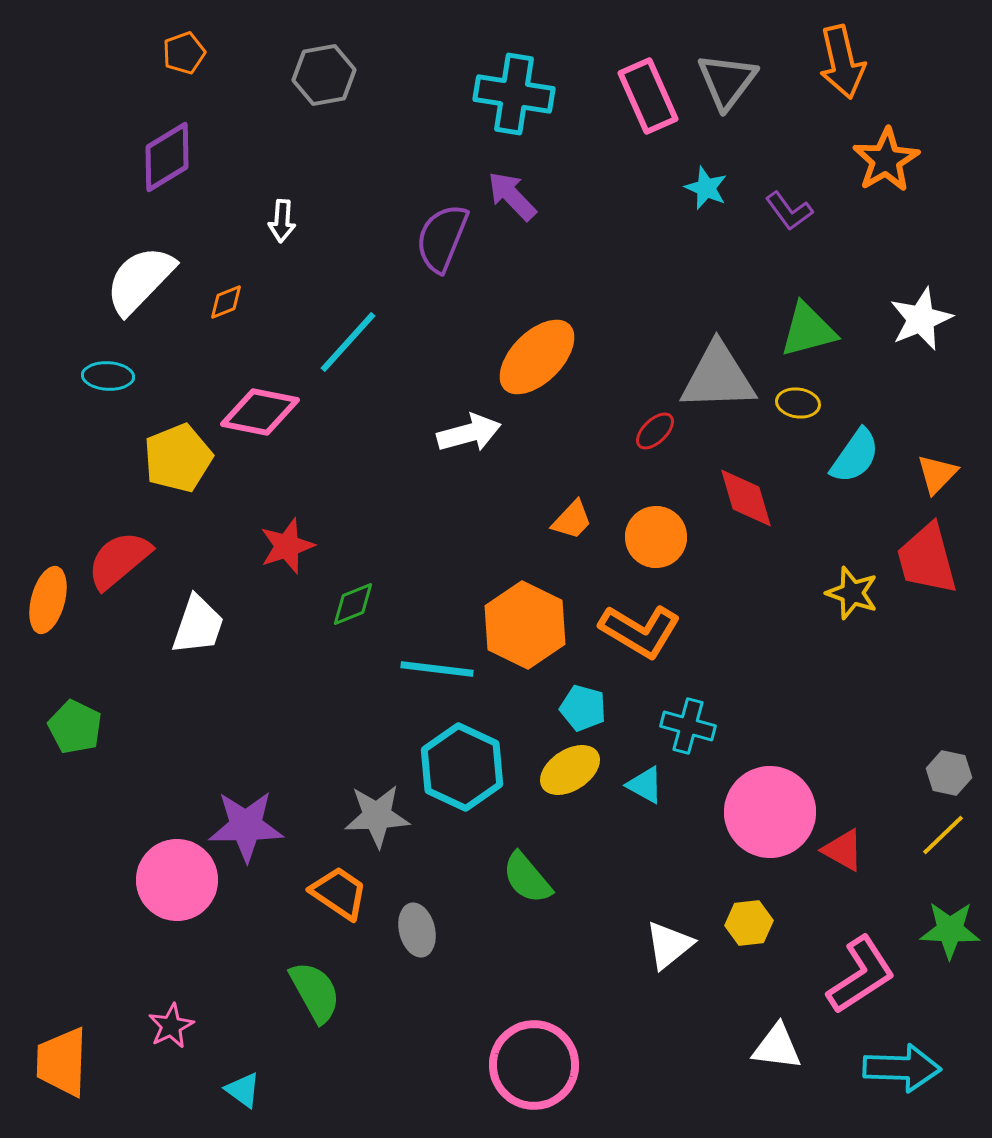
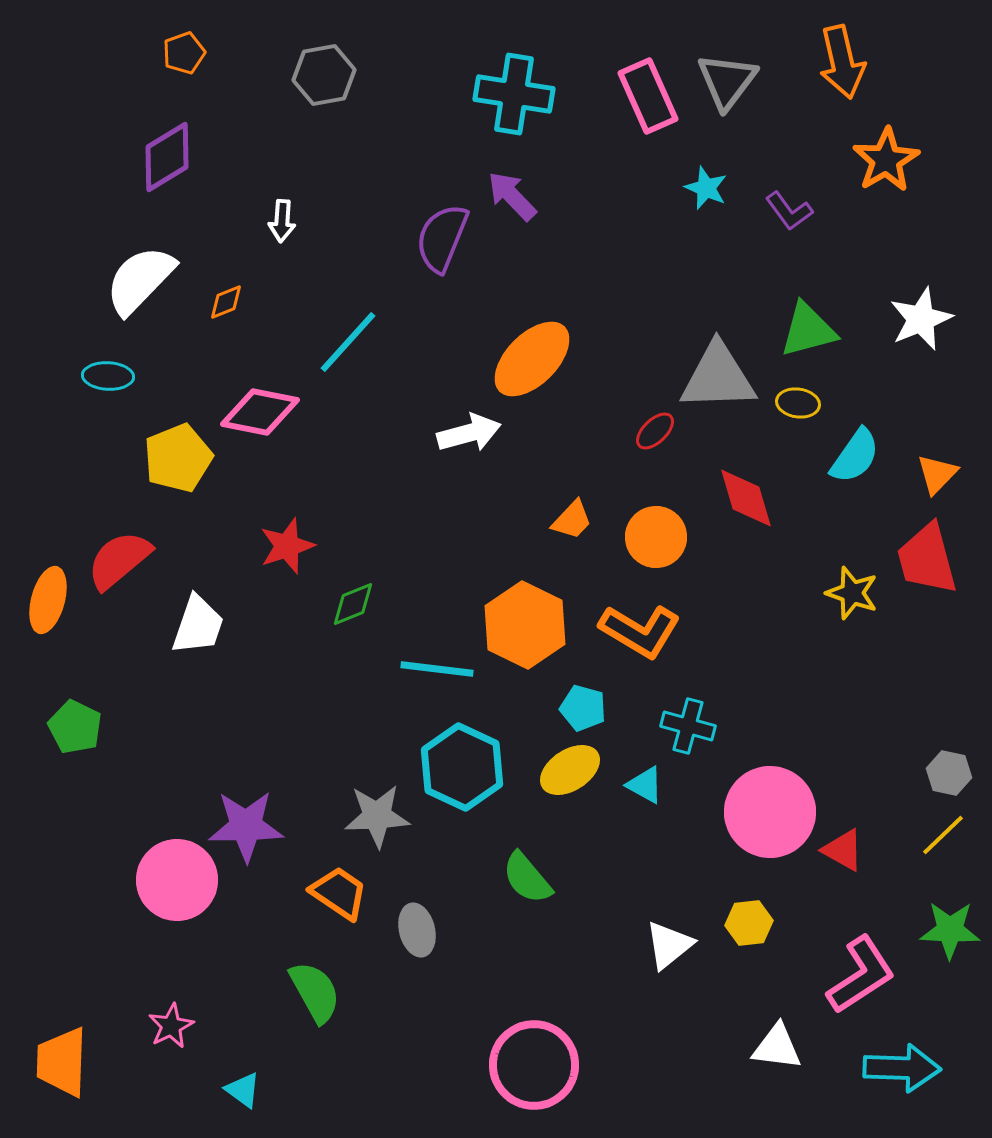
orange ellipse at (537, 357): moved 5 px left, 2 px down
